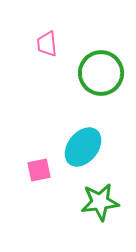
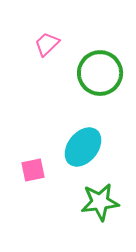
pink trapezoid: rotated 52 degrees clockwise
green circle: moved 1 px left
pink square: moved 6 px left
